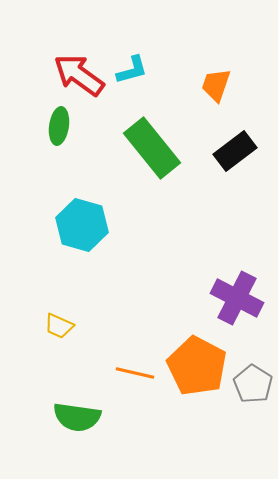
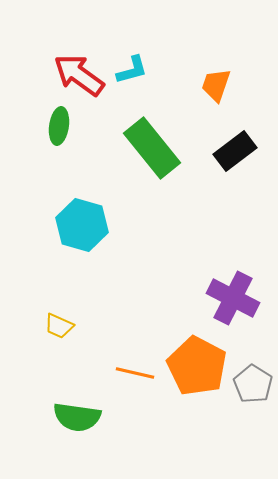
purple cross: moved 4 px left
